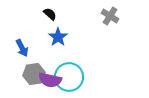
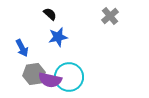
gray cross: rotated 18 degrees clockwise
blue star: rotated 24 degrees clockwise
